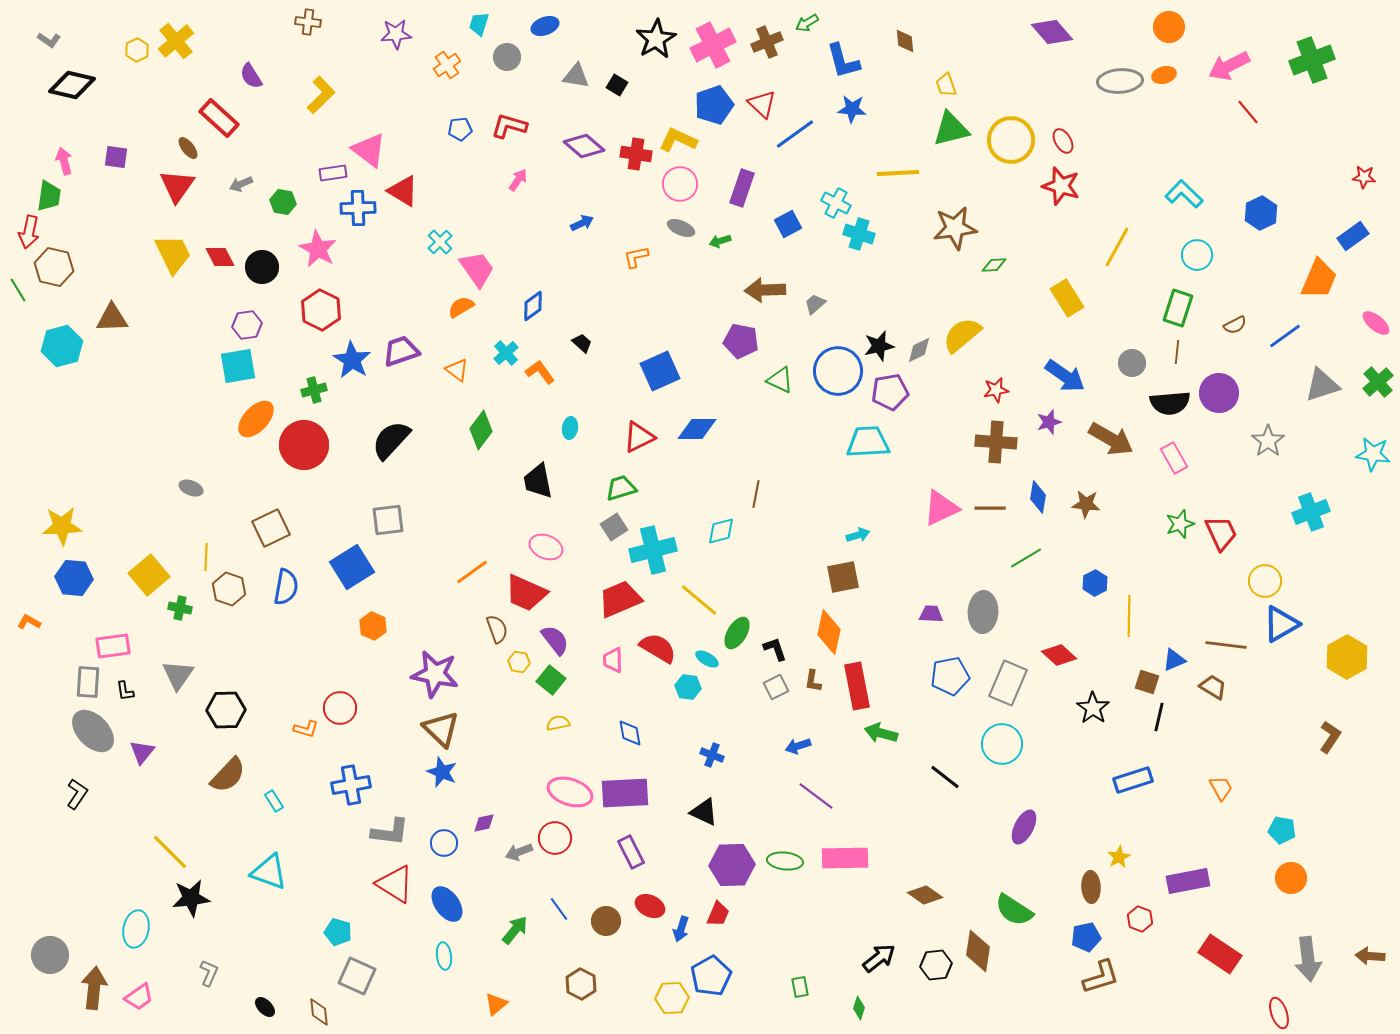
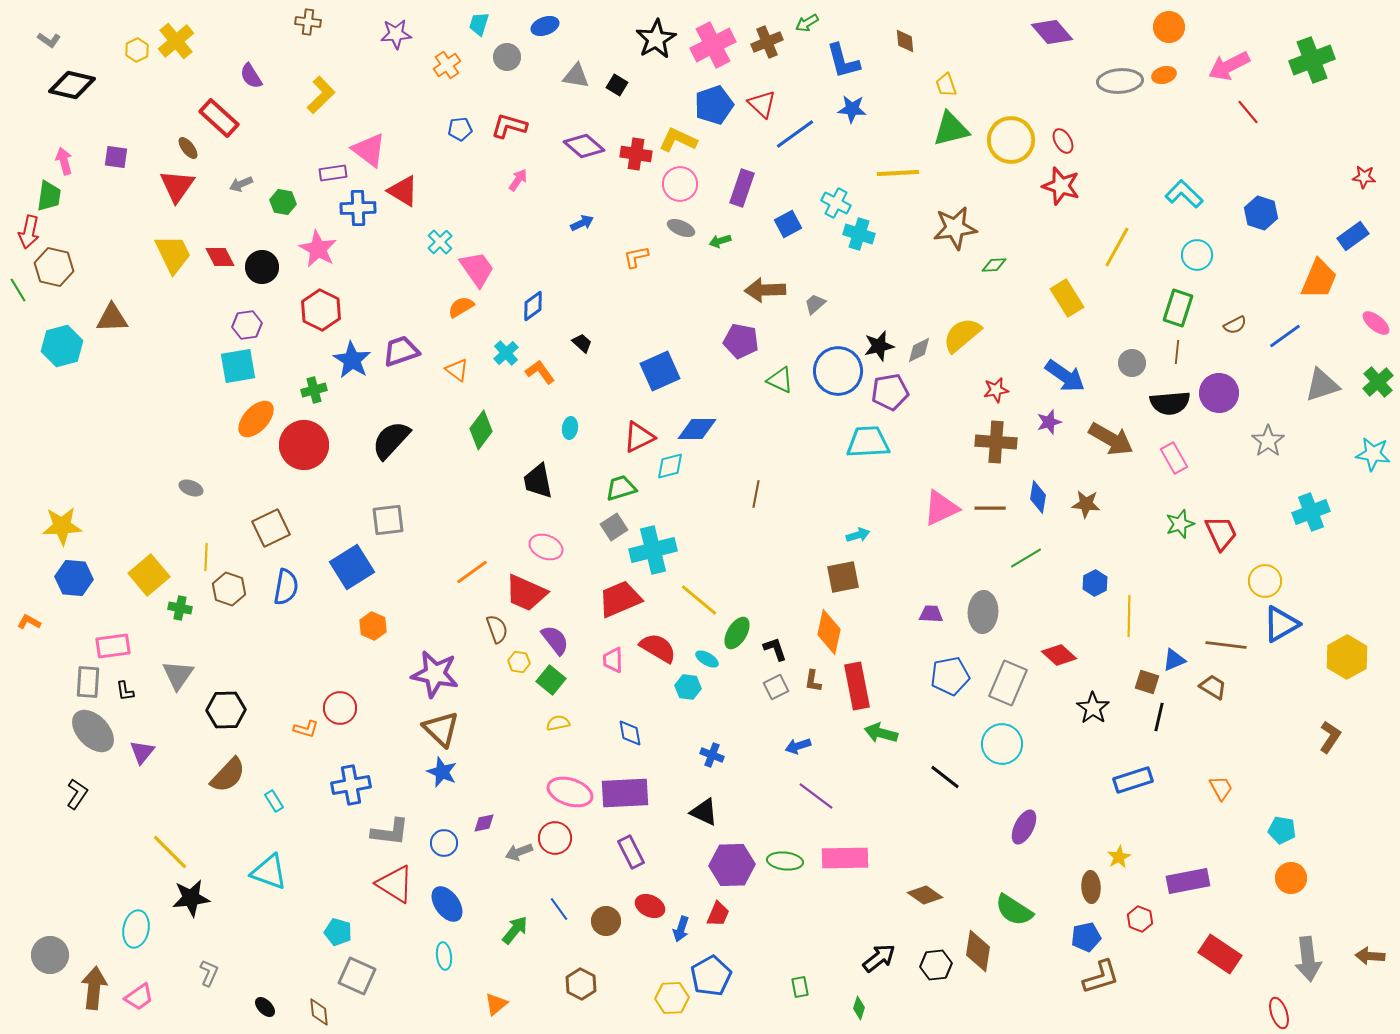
blue hexagon at (1261, 213): rotated 16 degrees counterclockwise
cyan diamond at (721, 531): moved 51 px left, 65 px up
